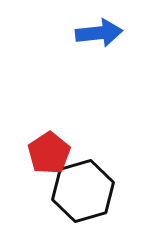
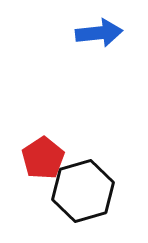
red pentagon: moved 6 px left, 5 px down
